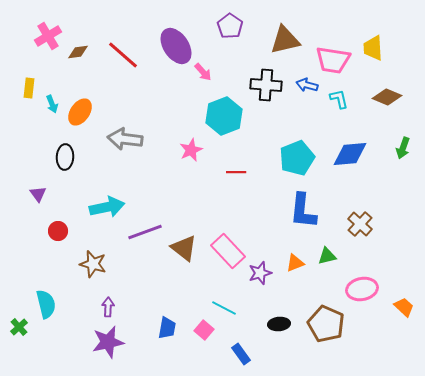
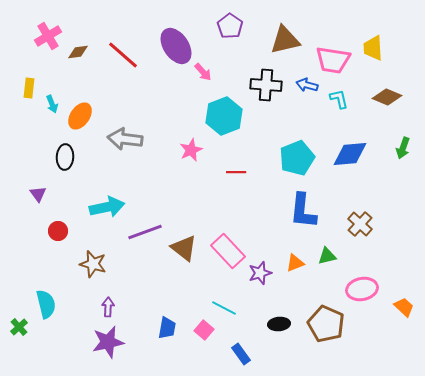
orange ellipse at (80, 112): moved 4 px down
